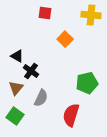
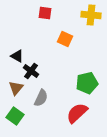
orange square: rotated 21 degrees counterclockwise
red semicircle: moved 6 px right, 2 px up; rotated 30 degrees clockwise
